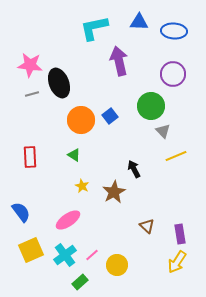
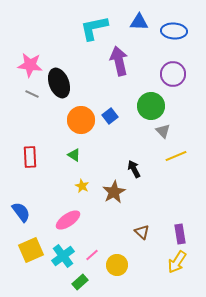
gray line: rotated 40 degrees clockwise
brown triangle: moved 5 px left, 6 px down
cyan cross: moved 2 px left, 1 px down
